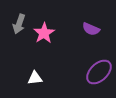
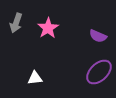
gray arrow: moved 3 px left, 1 px up
purple semicircle: moved 7 px right, 7 px down
pink star: moved 4 px right, 5 px up
